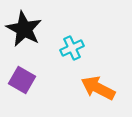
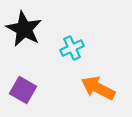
purple square: moved 1 px right, 10 px down
